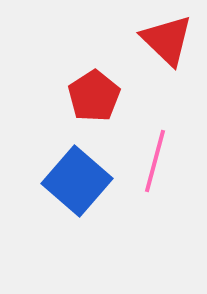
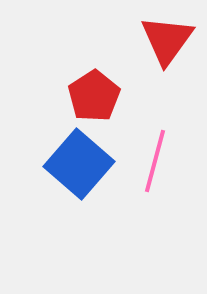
red triangle: rotated 22 degrees clockwise
blue square: moved 2 px right, 17 px up
